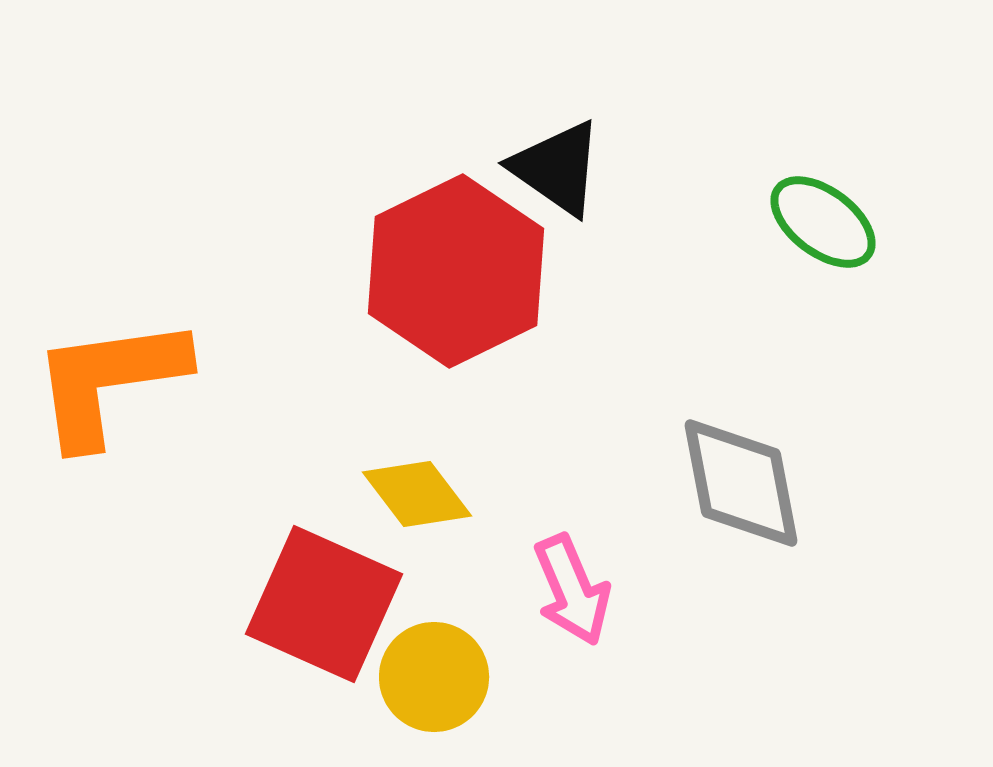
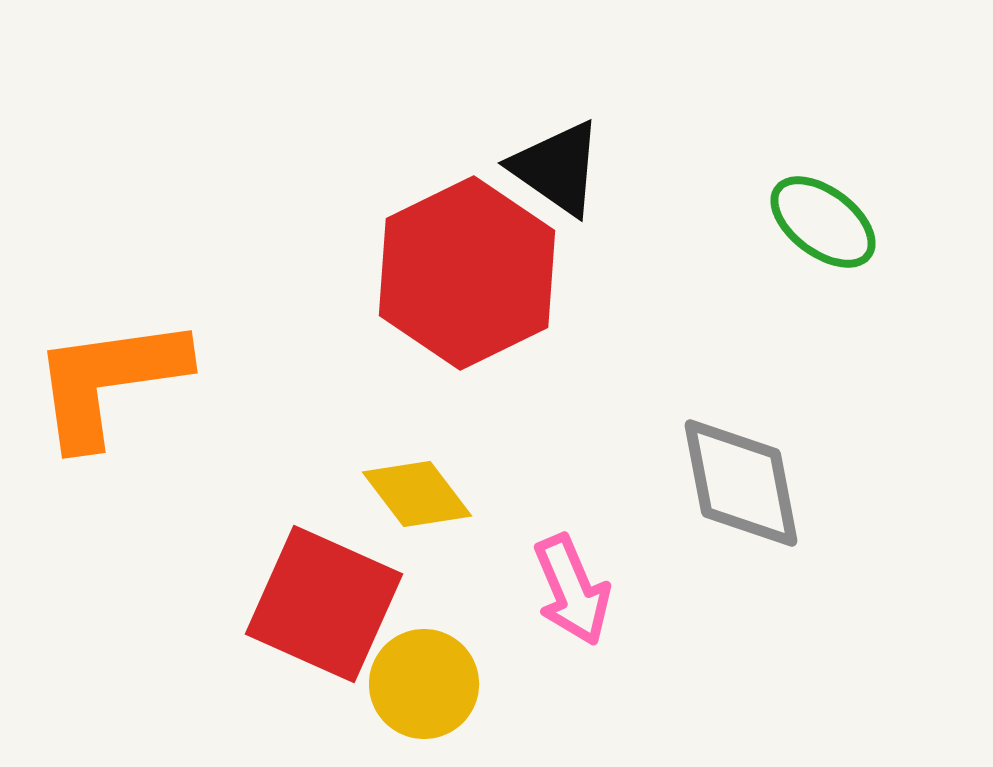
red hexagon: moved 11 px right, 2 px down
yellow circle: moved 10 px left, 7 px down
